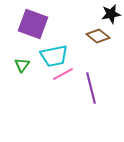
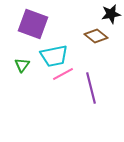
brown diamond: moved 2 px left
